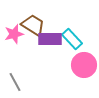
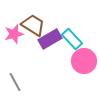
purple rectangle: rotated 30 degrees counterclockwise
pink circle: moved 4 px up
